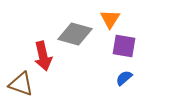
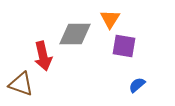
gray diamond: rotated 16 degrees counterclockwise
blue semicircle: moved 13 px right, 7 px down
